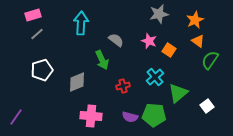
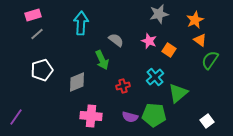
orange triangle: moved 2 px right, 1 px up
white square: moved 15 px down
